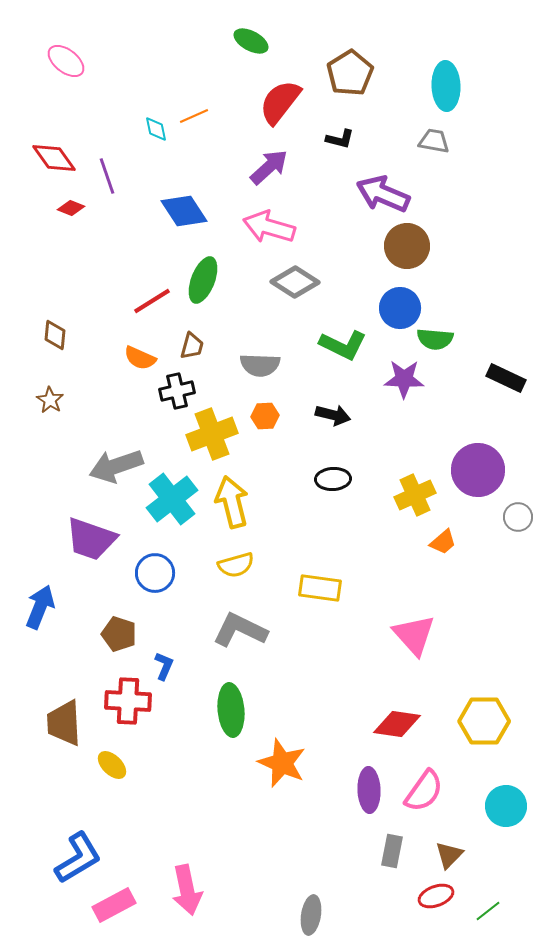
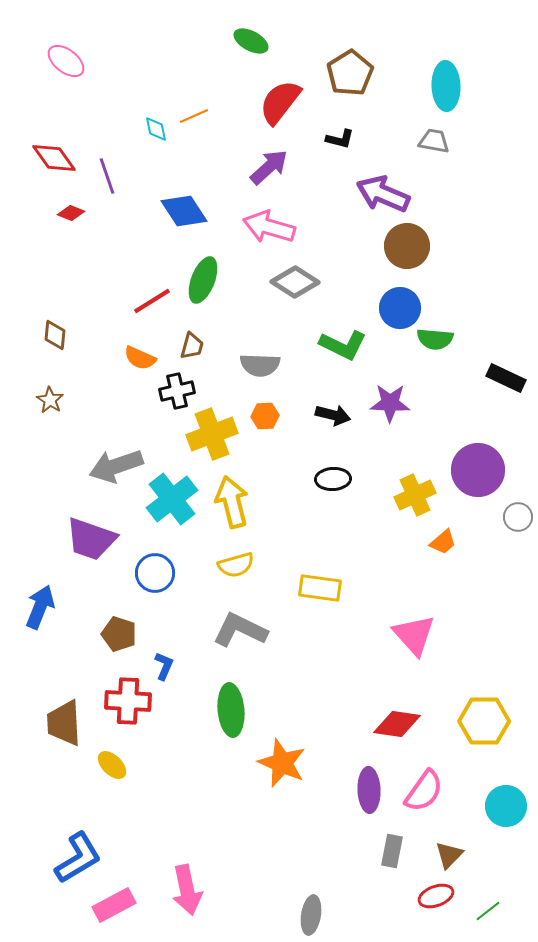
red diamond at (71, 208): moved 5 px down
purple star at (404, 379): moved 14 px left, 24 px down
